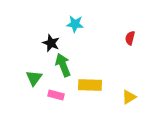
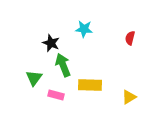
cyan star: moved 9 px right, 5 px down
